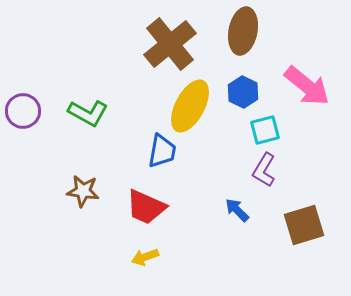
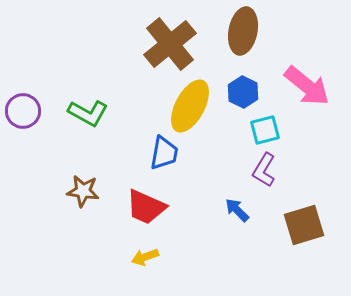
blue trapezoid: moved 2 px right, 2 px down
